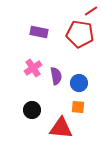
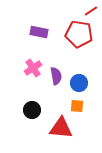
red pentagon: moved 1 px left
orange square: moved 1 px left, 1 px up
